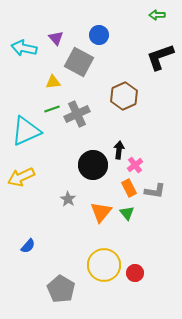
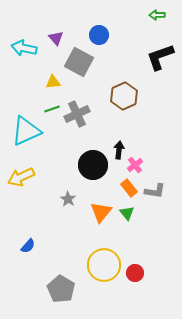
orange rectangle: rotated 12 degrees counterclockwise
